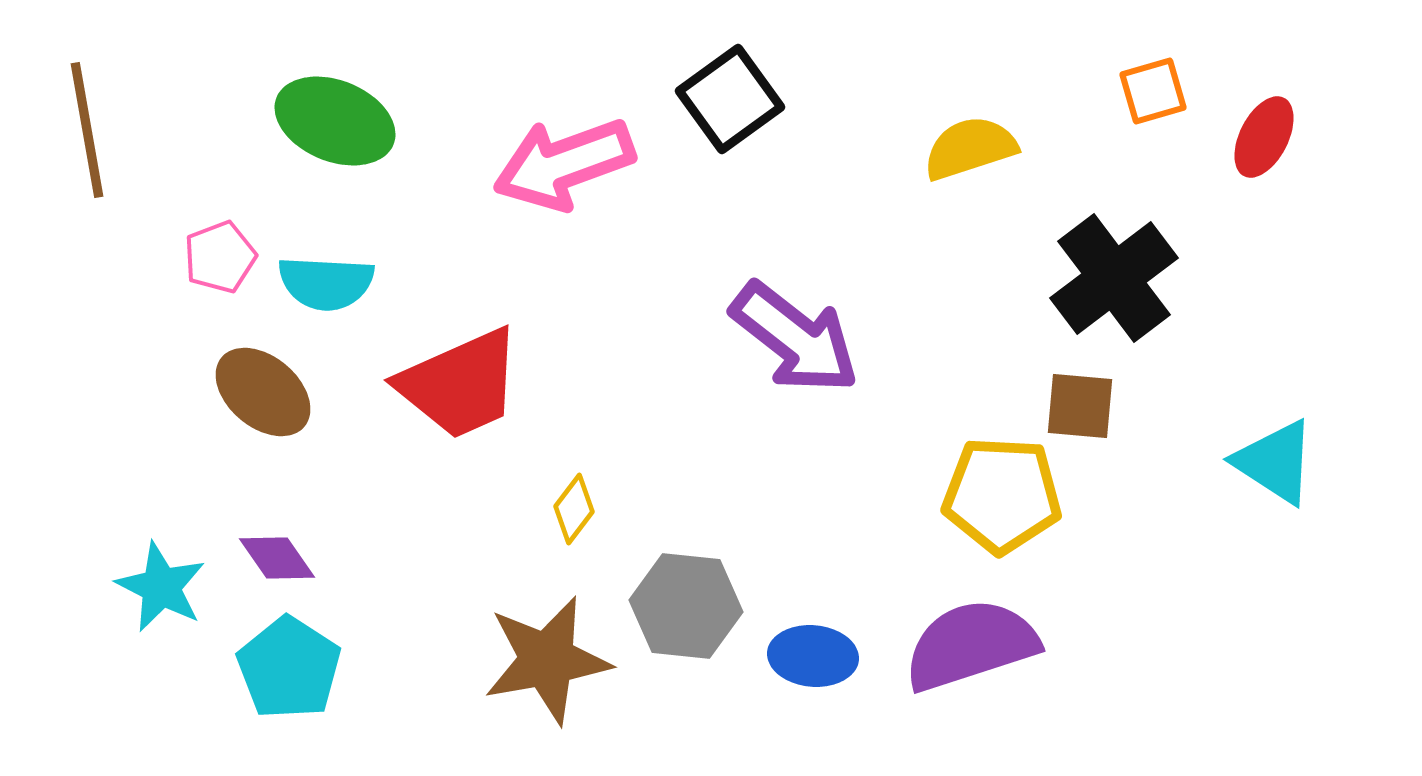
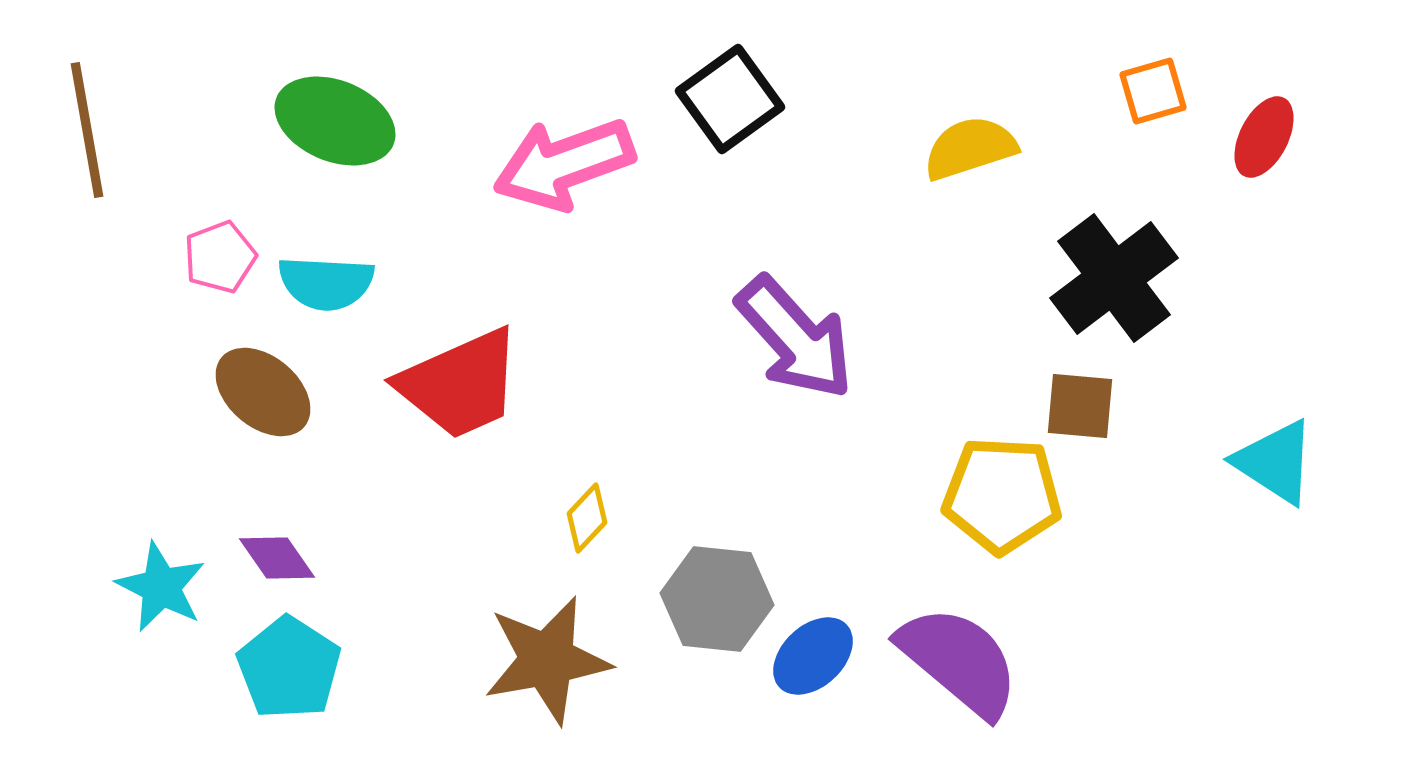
purple arrow: rotated 10 degrees clockwise
yellow diamond: moved 13 px right, 9 px down; rotated 6 degrees clockwise
gray hexagon: moved 31 px right, 7 px up
purple semicircle: moved 12 px left, 16 px down; rotated 58 degrees clockwise
blue ellipse: rotated 48 degrees counterclockwise
